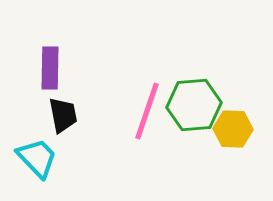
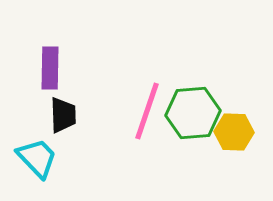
green hexagon: moved 1 px left, 8 px down
black trapezoid: rotated 9 degrees clockwise
yellow hexagon: moved 1 px right, 3 px down
